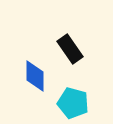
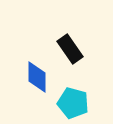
blue diamond: moved 2 px right, 1 px down
